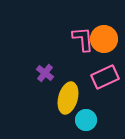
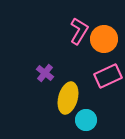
pink L-shape: moved 4 px left, 8 px up; rotated 36 degrees clockwise
pink rectangle: moved 3 px right, 1 px up
